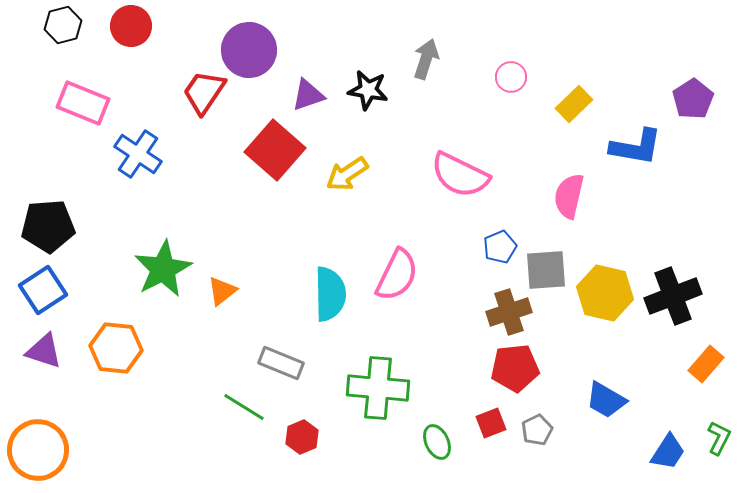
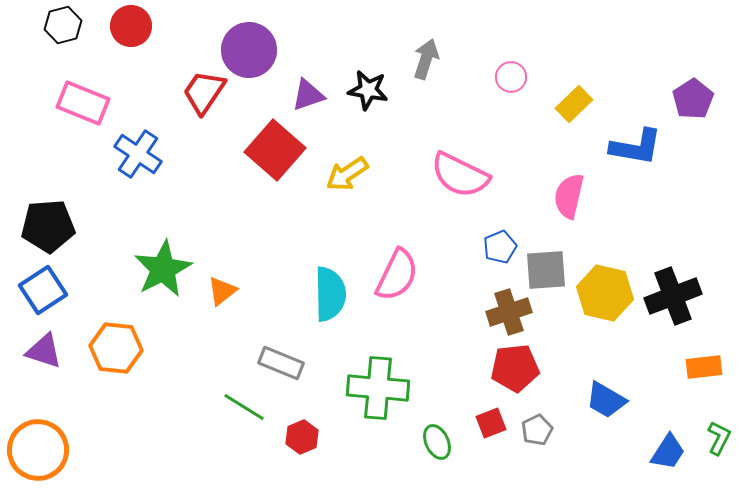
orange rectangle at (706, 364): moved 2 px left, 3 px down; rotated 42 degrees clockwise
